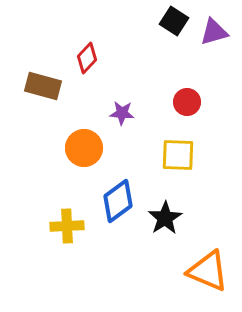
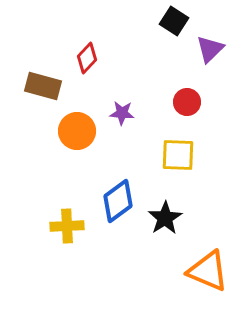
purple triangle: moved 4 px left, 17 px down; rotated 28 degrees counterclockwise
orange circle: moved 7 px left, 17 px up
